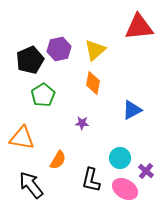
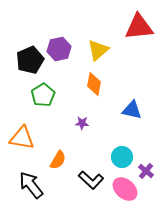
yellow triangle: moved 3 px right
orange diamond: moved 1 px right, 1 px down
blue triangle: rotated 40 degrees clockwise
cyan circle: moved 2 px right, 1 px up
black L-shape: rotated 60 degrees counterclockwise
pink ellipse: rotated 10 degrees clockwise
